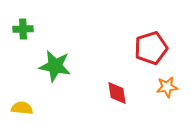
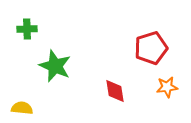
green cross: moved 4 px right
green star: rotated 12 degrees clockwise
red diamond: moved 2 px left, 2 px up
